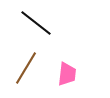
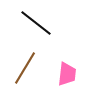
brown line: moved 1 px left
